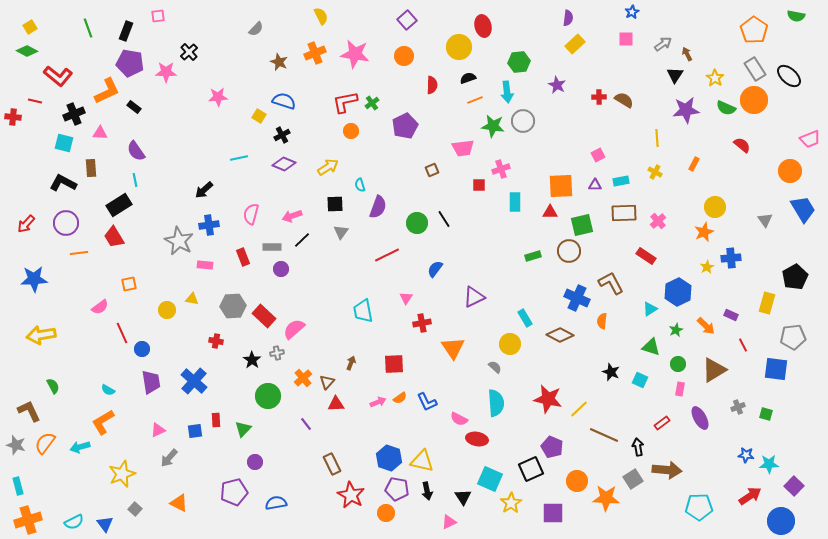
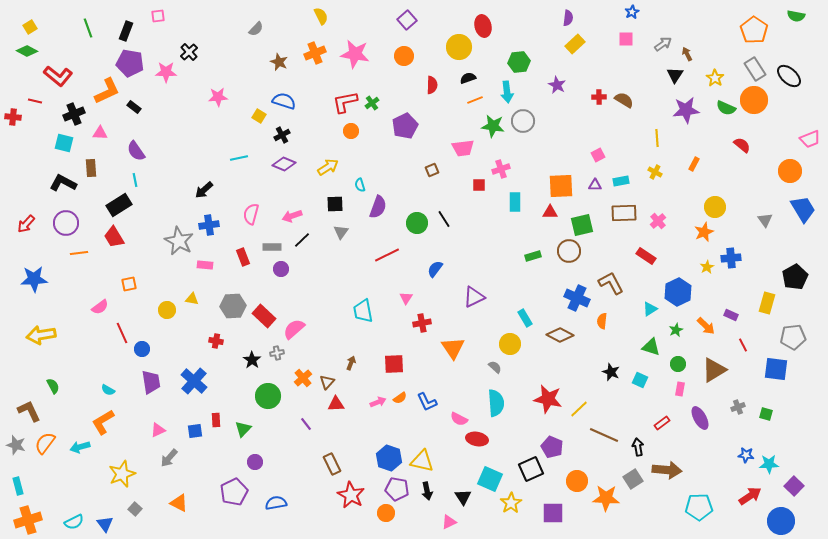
purple pentagon at (234, 492): rotated 12 degrees counterclockwise
